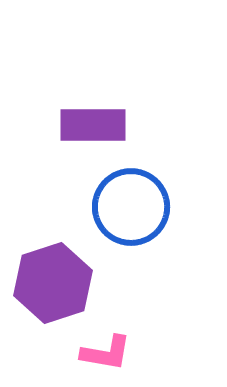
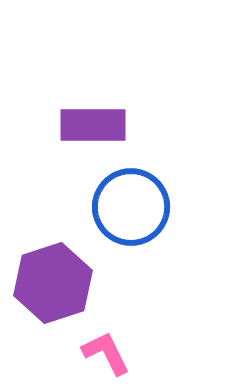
pink L-shape: rotated 126 degrees counterclockwise
